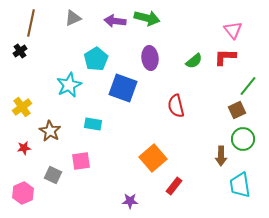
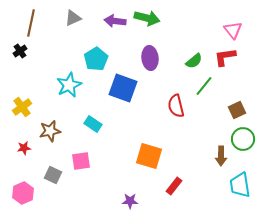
red L-shape: rotated 10 degrees counterclockwise
green line: moved 44 px left
cyan rectangle: rotated 24 degrees clockwise
brown star: rotated 30 degrees clockwise
orange square: moved 4 px left, 2 px up; rotated 32 degrees counterclockwise
